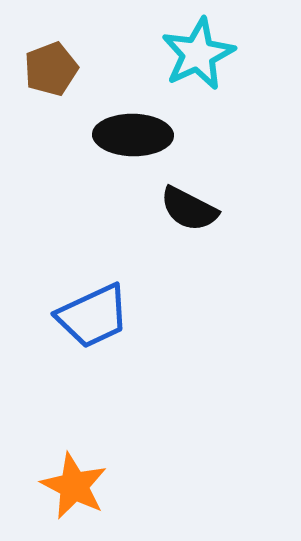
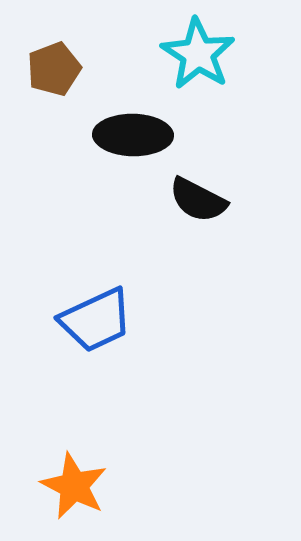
cyan star: rotated 14 degrees counterclockwise
brown pentagon: moved 3 px right
black semicircle: moved 9 px right, 9 px up
blue trapezoid: moved 3 px right, 4 px down
